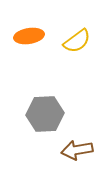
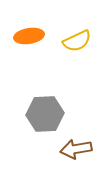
yellow semicircle: rotated 12 degrees clockwise
brown arrow: moved 1 px left, 1 px up
